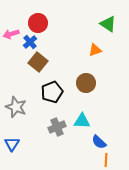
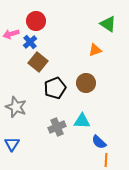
red circle: moved 2 px left, 2 px up
black pentagon: moved 3 px right, 4 px up
